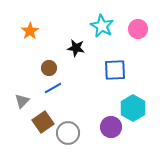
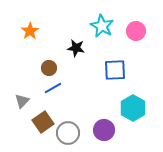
pink circle: moved 2 px left, 2 px down
purple circle: moved 7 px left, 3 px down
